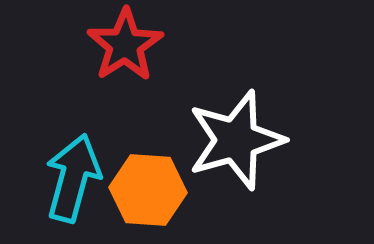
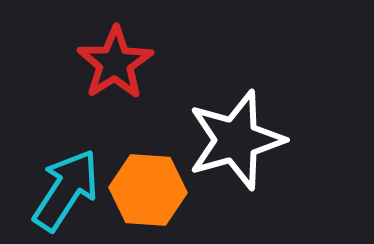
red star: moved 10 px left, 18 px down
cyan arrow: moved 7 px left, 12 px down; rotated 18 degrees clockwise
